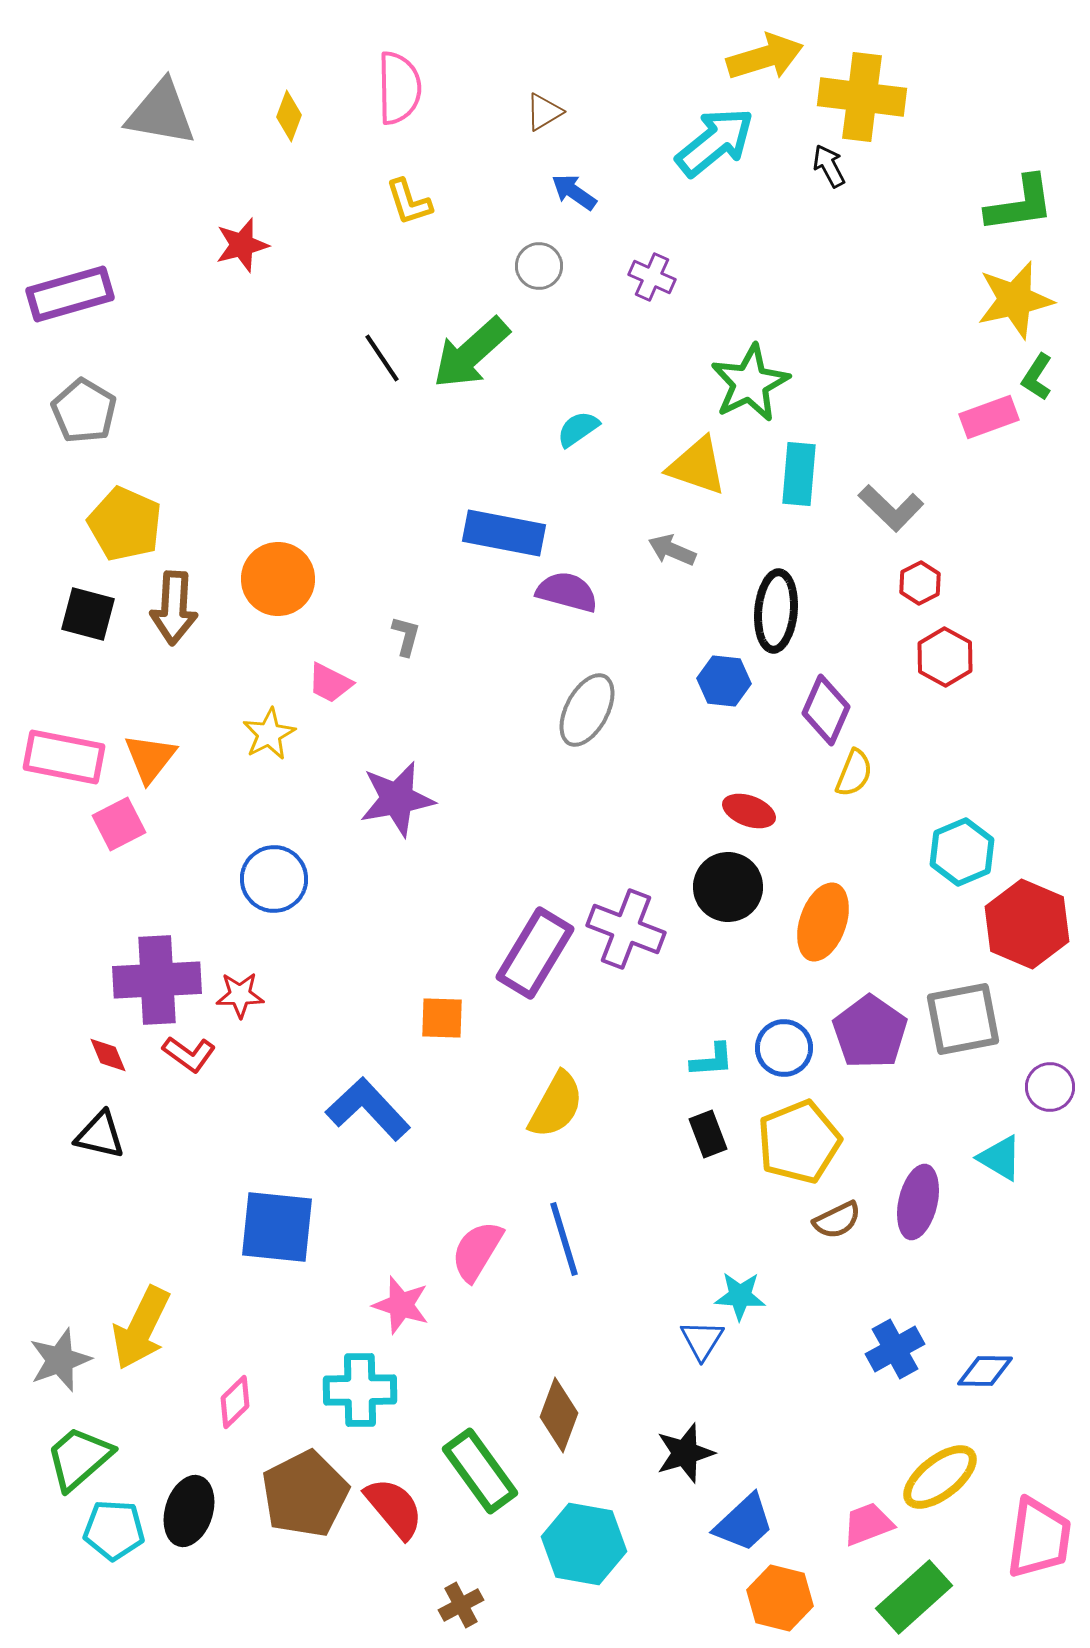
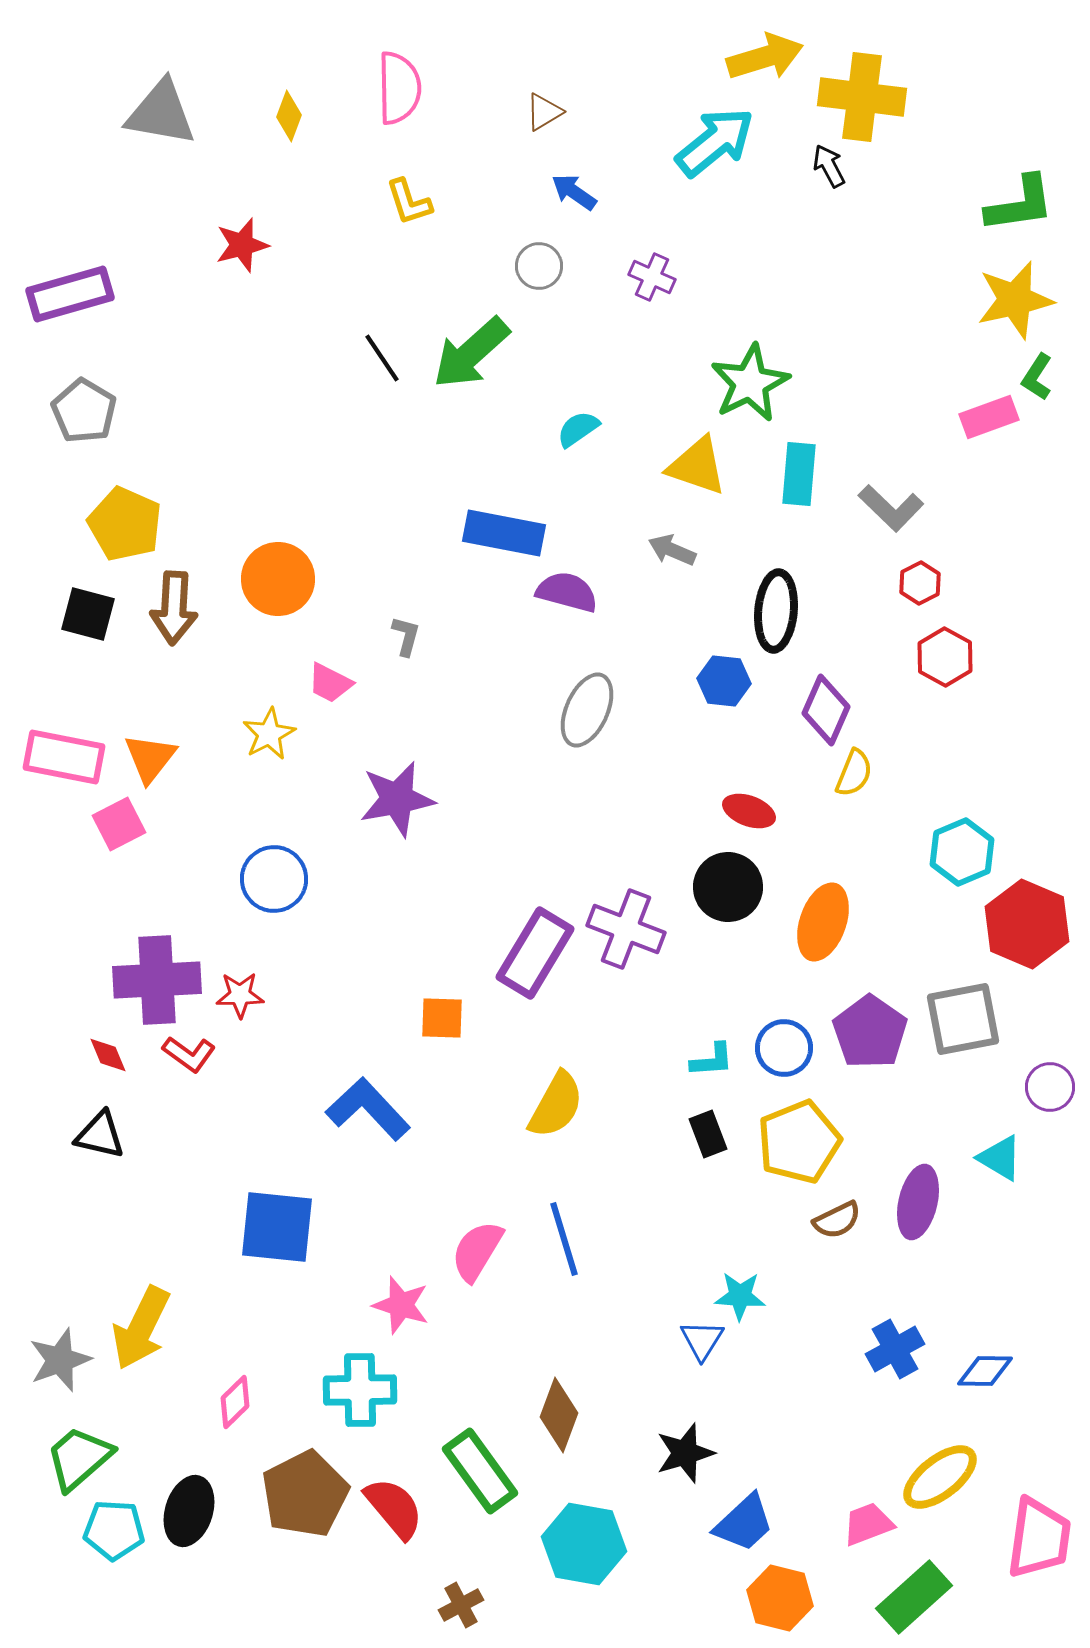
gray ellipse at (587, 710): rotated 4 degrees counterclockwise
